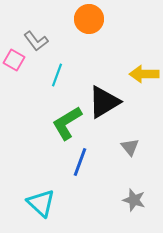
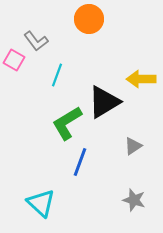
yellow arrow: moved 3 px left, 5 px down
gray triangle: moved 3 px right, 1 px up; rotated 36 degrees clockwise
